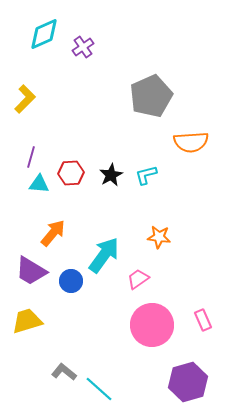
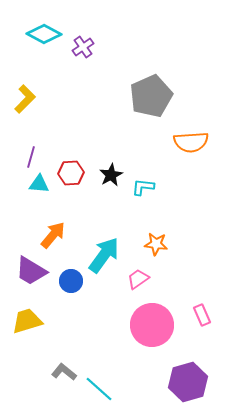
cyan diamond: rotated 52 degrees clockwise
cyan L-shape: moved 3 px left, 12 px down; rotated 20 degrees clockwise
orange arrow: moved 2 px down
orange star: moved 3 px left, 7 px down
pink rectangle: moved 1 px left, 5 px up
